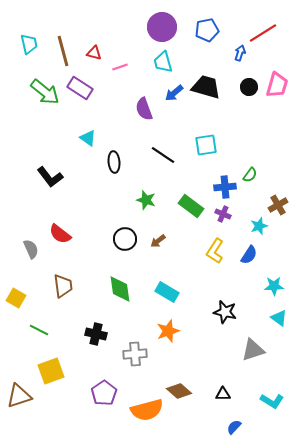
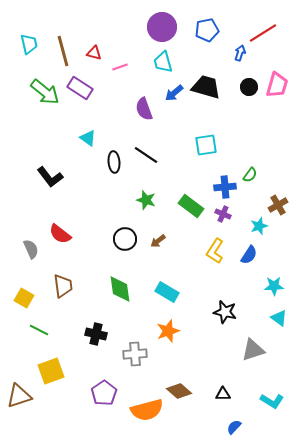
black line at (163, 155): moved 17 px left
yellow square at (16, 298): moved 8 px right
